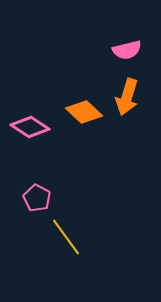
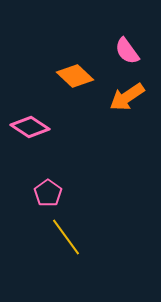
pink semicircle: moved 1 px down; rotated 68 degrees clockwise
orange arrow: rotated 39 degrees clockwise
orange diamond: moved 9 px left, 36 px up
pink pentagon: moved 11 px right, 5 px up; rotated 8 degrees clockwise
